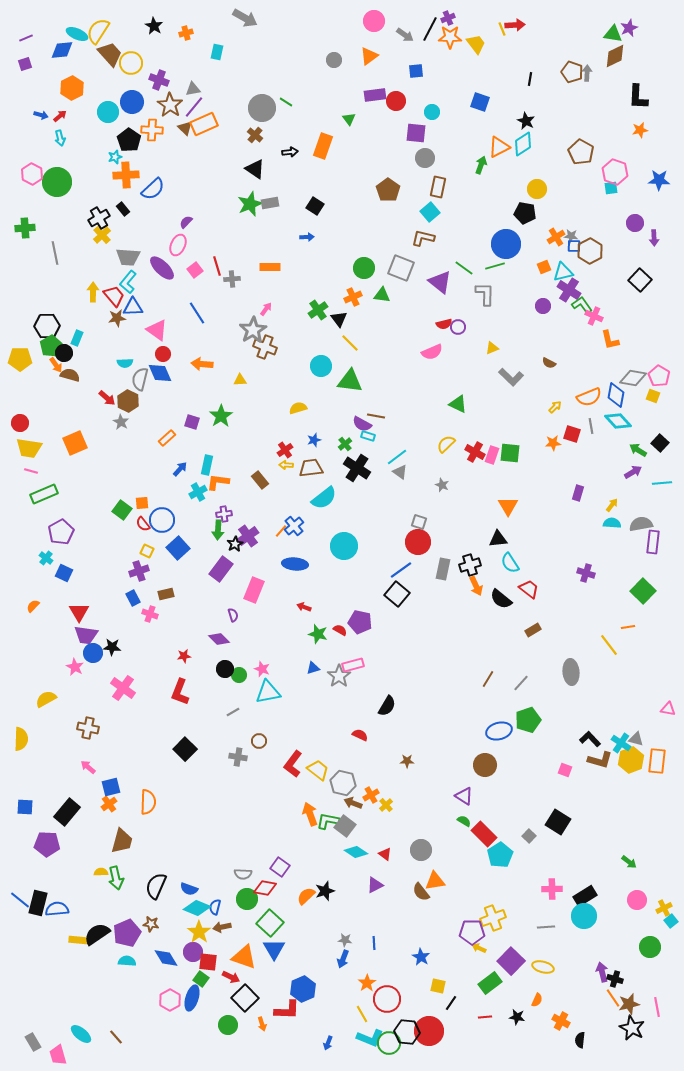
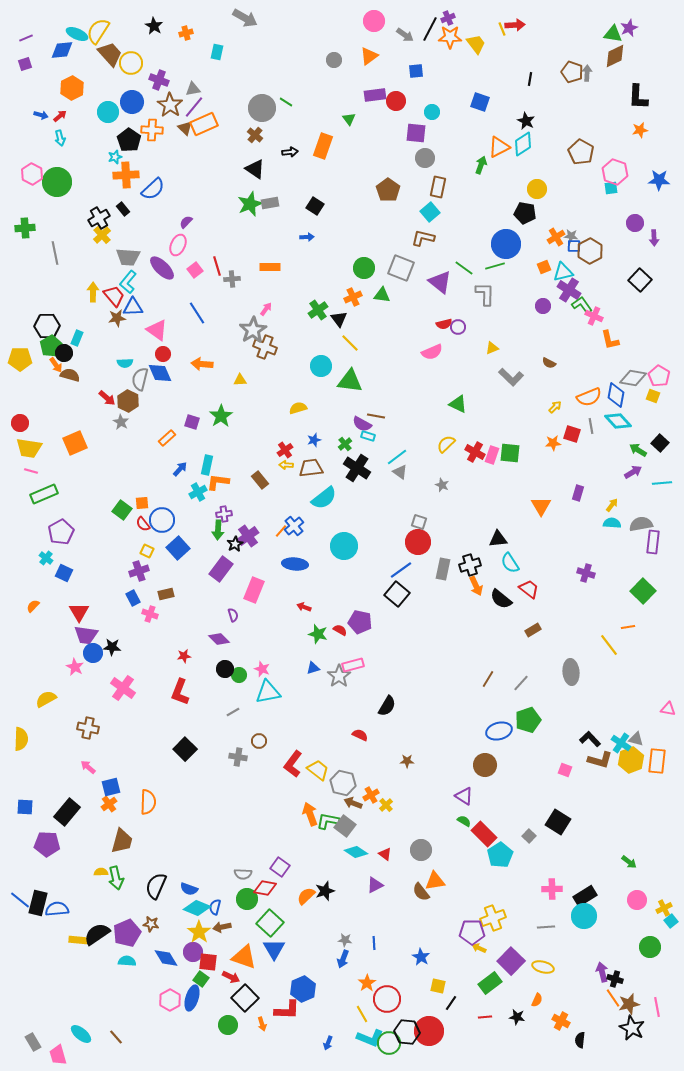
orange triangle at (508, 506): moved 33 px right
